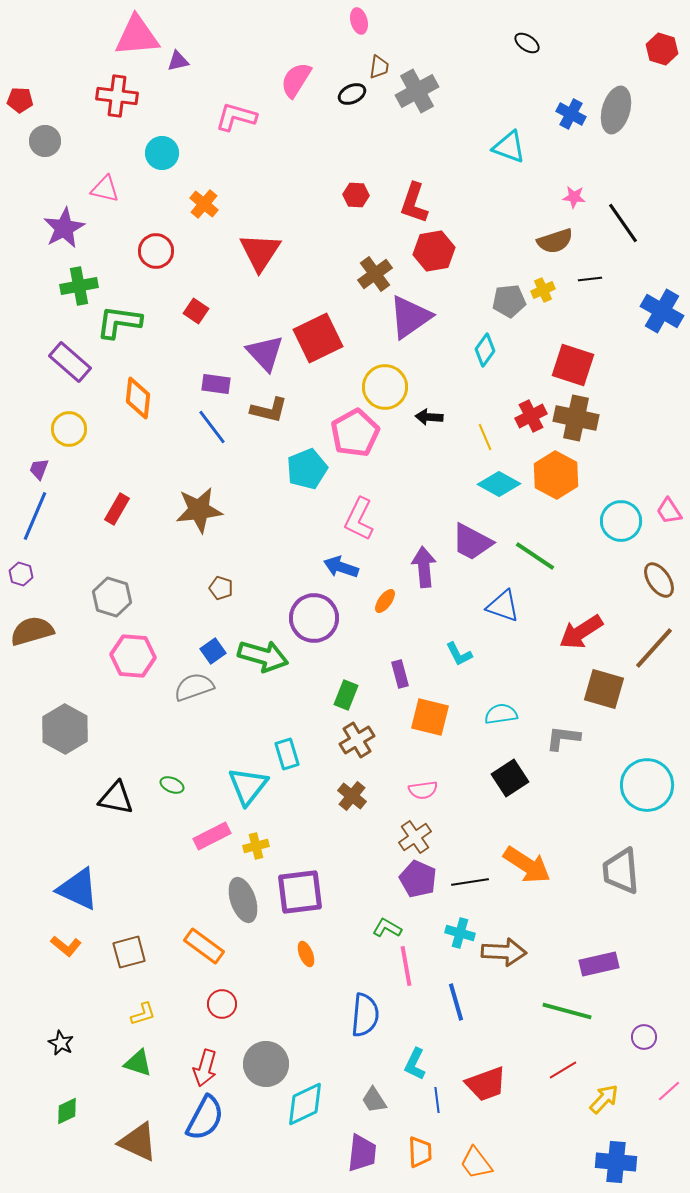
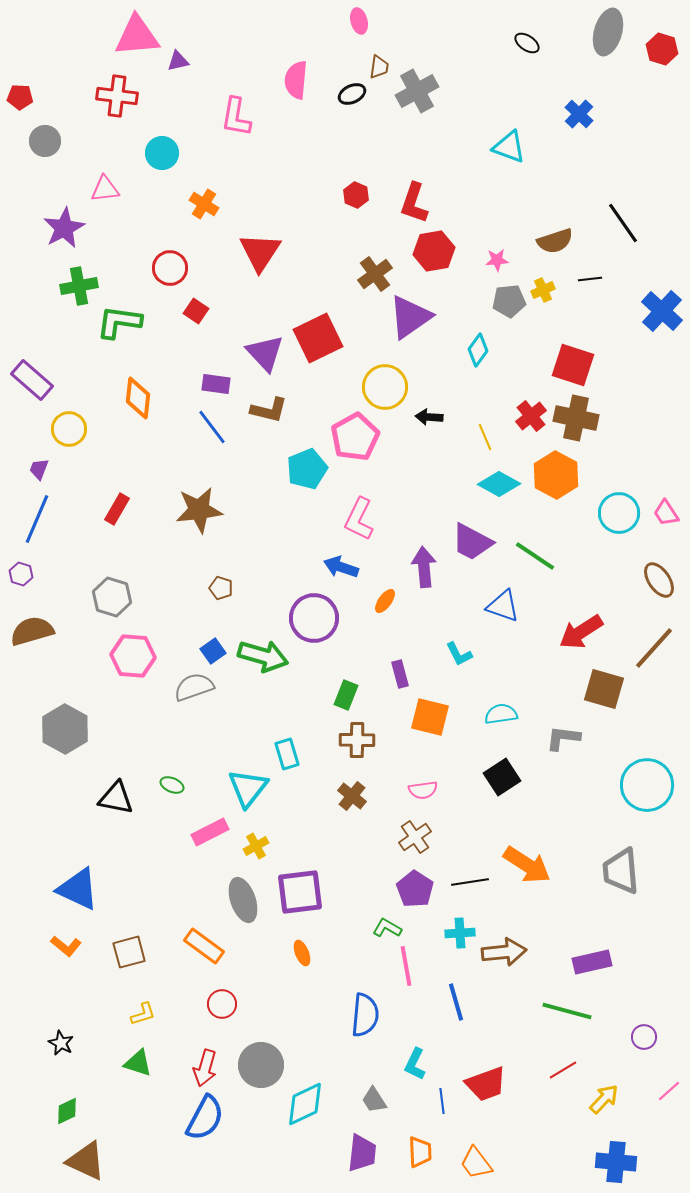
pink semicircle at (296, 80): rotated 27 degrees counterclockwise
red pentagon at (20, 100): moved 3 px up
gray ellipse at (616, 110): moved 8 px left, 78 px up
blue cross at (571, 114): moved 8 px right; rotated 16 degrees clockwise
pink L-shape at (236, 117): rotated 96 degrees counterclockwise
pink triangle at (105, 189): rotated 20 degrees counterclockwise
red hexagon at (356, 195): rotated 20 degrees clockwise
pink star at (574, 197): moved 77 px left, 63 px down; rotated 10 degrees counterclockwise
orange cross at (204, 204): rotated 8 degrees counterclockwise
red circle at (156, 251): moved 14 px right, 17 px down
blue cross at (662, 311): rotated 12 degrees clockwise
cyan diamond at (485, 350): moved 7 px left
purple rectangle at (70, 362): moved 38 px left, 18 px down
red cross at (531, 416): rotated 12 degrees counterclockwise
pink pentagon at (355, 433): moved 4 px down
pink trapezoid at (669, 511): moved 3 px left, 2 px down
blue line at (35, 516): moved 2 px right, 3 px down
cyan circle at (621, 521): moved 2 px left, 8 px up
brown cross at (357, 740): rotated 32 degrees clockwise
black square at (510, 778): moved 8 px left, 1 px up
cyan triangle at (248, 786): moved 2 px down
pink rectangle at (212, 836): moved 2 px left, 4 px up
yellow cross at (256, 846): rotated 15 degrees counterclockwise
purple pentagon at (418, 879): moved 3 px left, 10 px down; rotated 9 degrees clockwise
cyan cross at (460, 933): rotated 20 degrees counterclockwise
brown arrow at (504, 952): rotated 9 degrees counterclockwise
orange ellipse at (306, 954): moved 4 px left, 1 px up
purple rectangle at (599, 964): moved 7 px left, 2 px up
gray circle at (266, 1064): moved 5 px left, 1 px down
blue line at (437, 1100): moved 5 px right, 1 px down
brown triangle at (138, 1142): moved 52 px left, 19 px down
